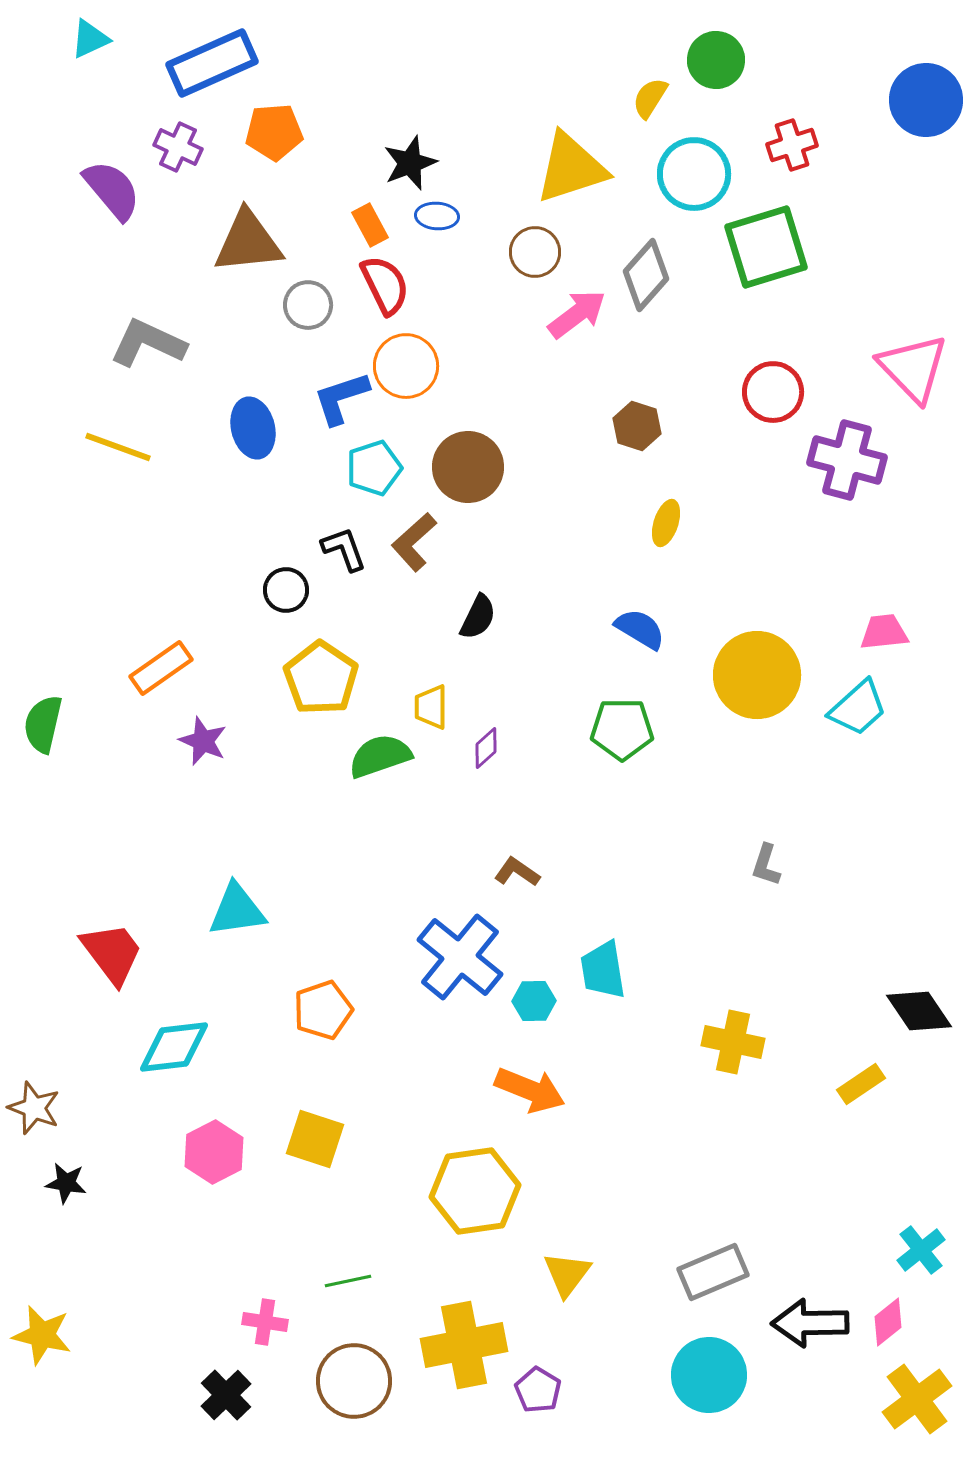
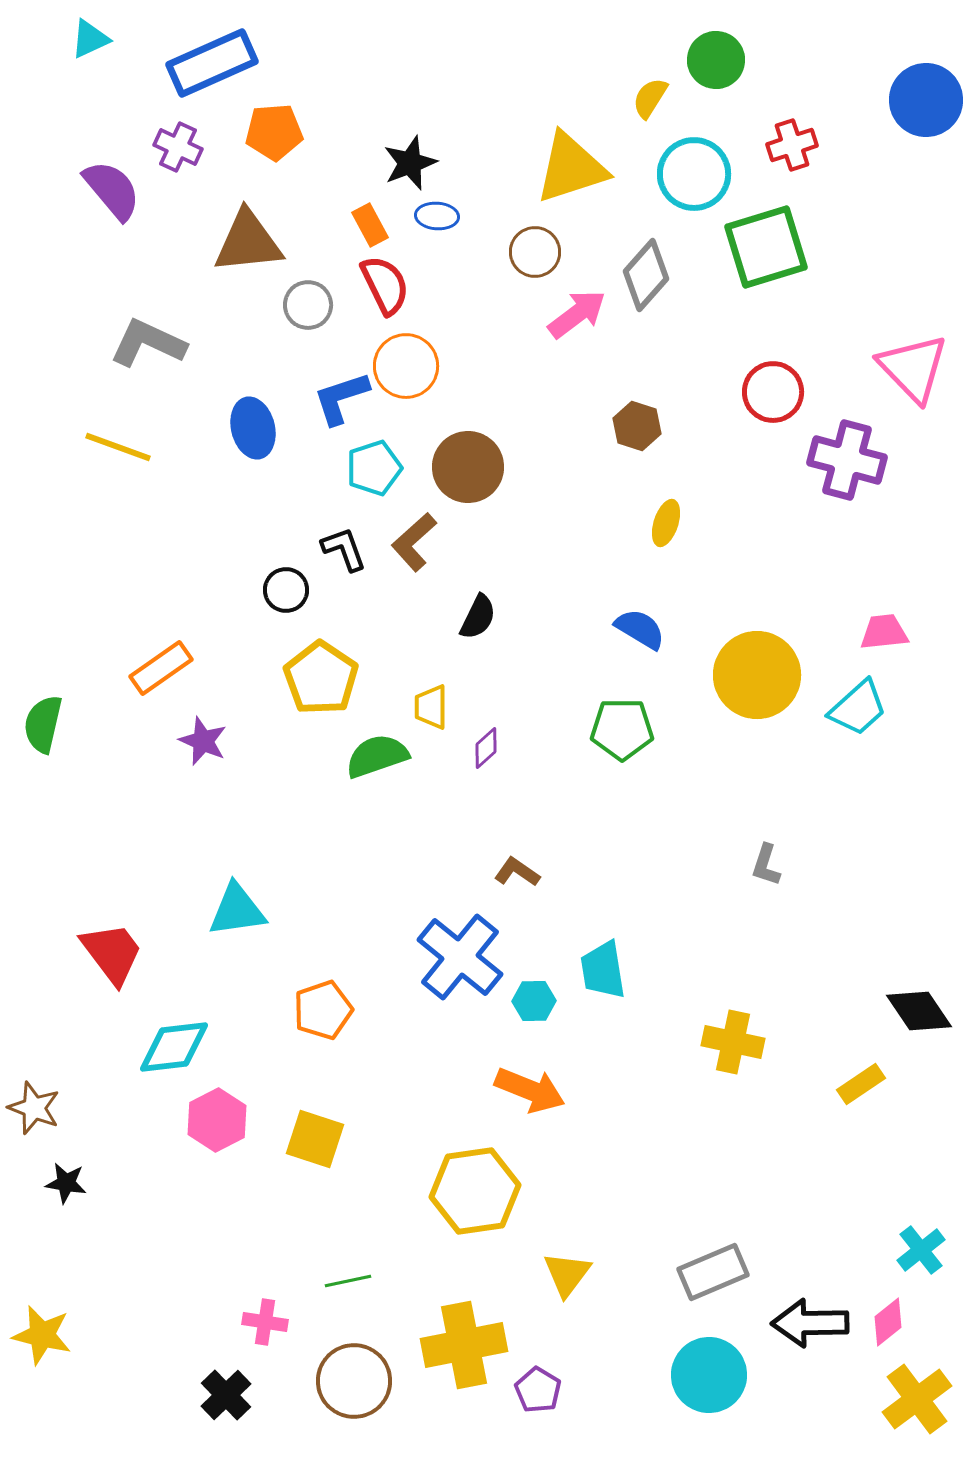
green semicircle at (380, 756): moved 3 px left
pink hexagon at (214, 1152): moved 3 px right, 32 px up
